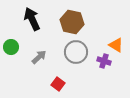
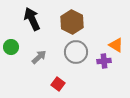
brown hexagon: rotated 15 degrees clockwise
purple cross: rotated 24 degrees counterclockwise
